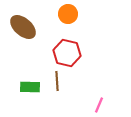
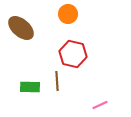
brown ellipse: moved 2 px left, 1 px down
red hexagon: moved 6 px right, 1 px down
pink line: moved 1 px right; rotated 42 degrees clockwise
